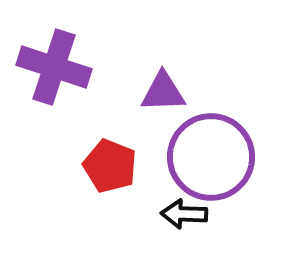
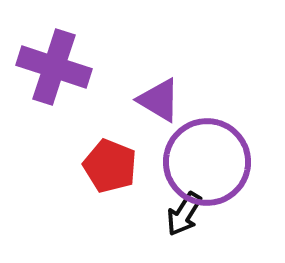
purple triangle: moved 4 px left, 8 px down; rotated 33 degrees clockwise
purple circle: moved 4 px left, 5 px down
black arrow: rotated 60 degrees counterclockwise
